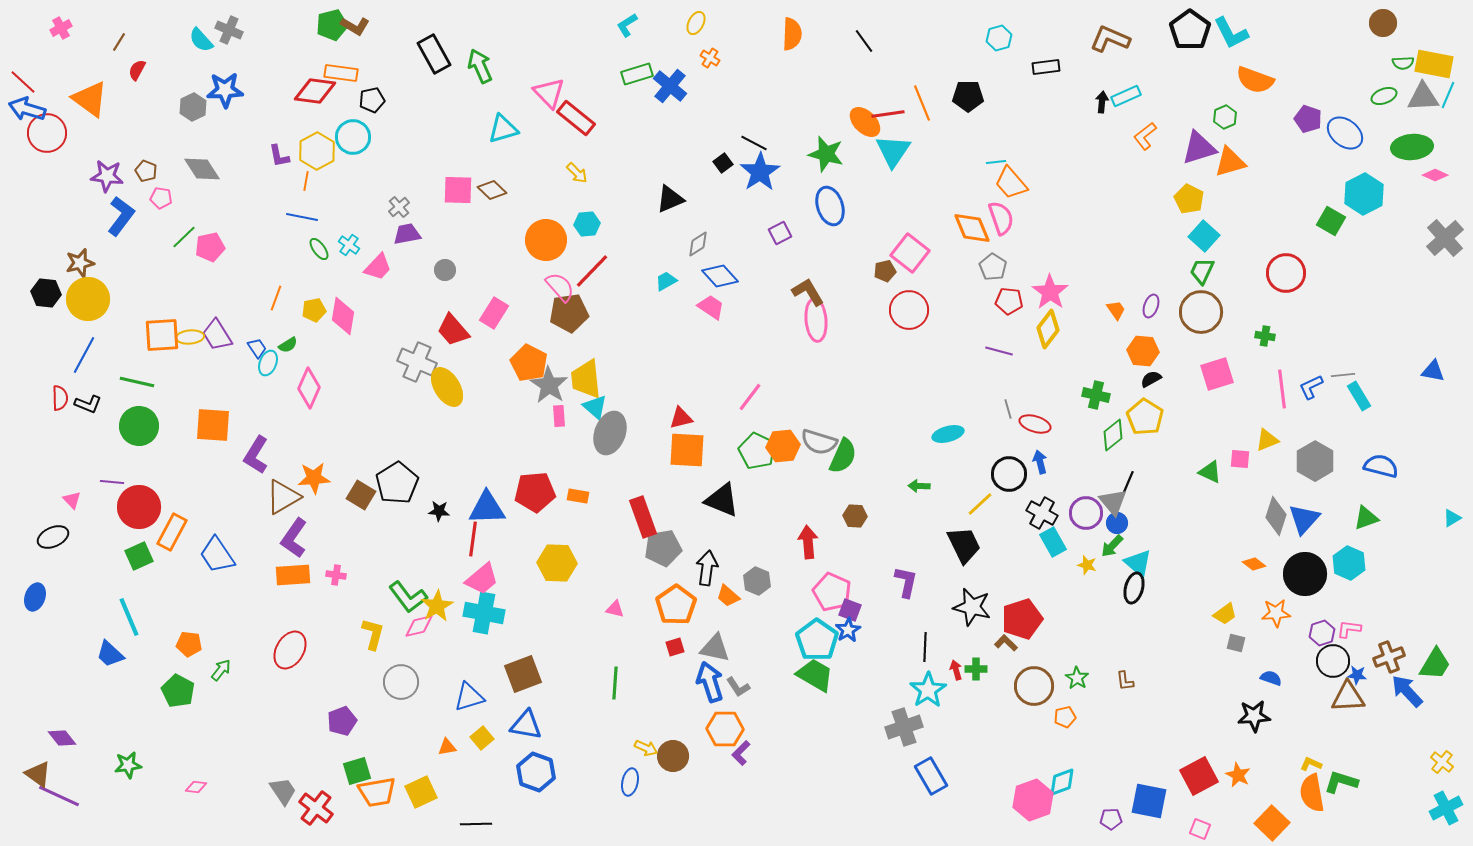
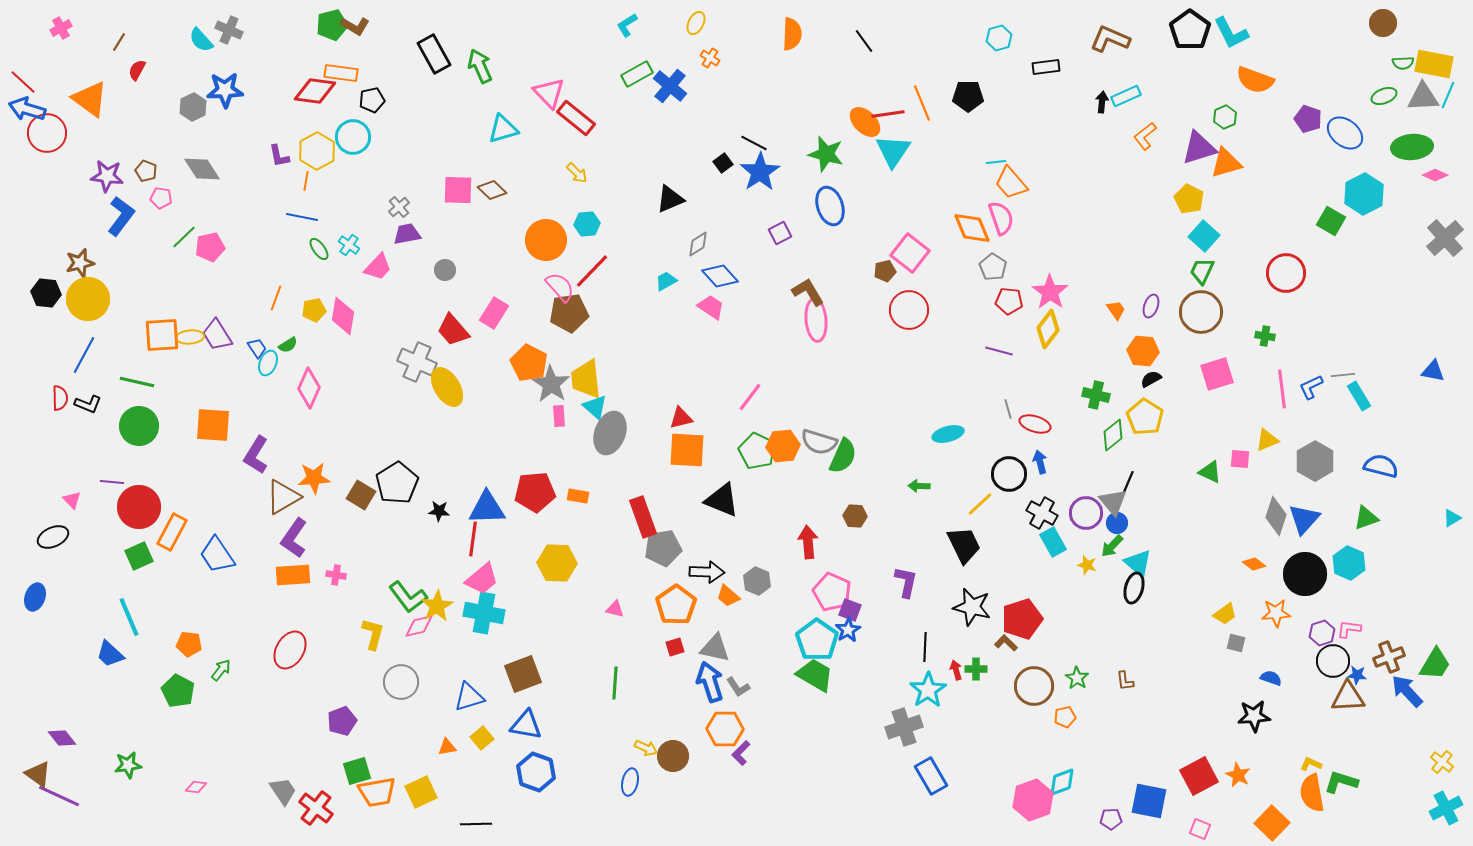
green rectangle at (637, 74): rotated 12 degrees counterclockwise
orange triangle at (1230, 162): moved 4 px left, 1 px down
gray star at (549, 385): moved 2 px right, 1 px up
black arrow at (707, 568): moved 4 px down; rotated 84 degrees clockwise
